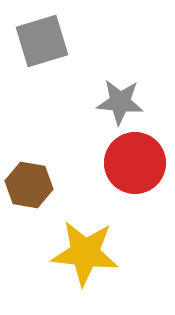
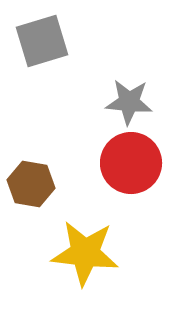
gray star: moved 9 px right
red circle: moved 4 px left
brown hexagon: moved 2 px right, 1 px up
